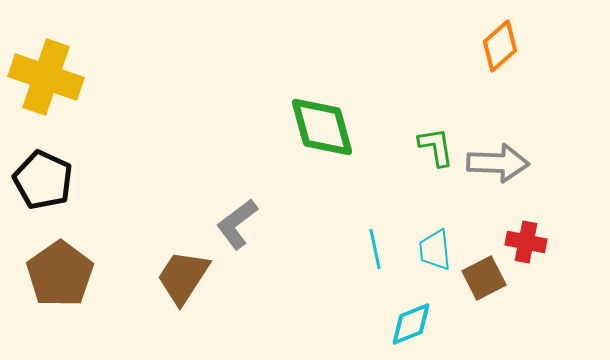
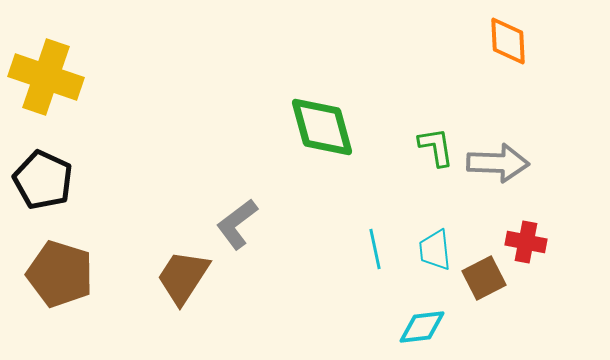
orange diamond: moved 8 px right, 5 px up; rotated 51 degrees counterclockwise
brown pentagon: rotated 20 degrees counterclockwise
cyan diamond: moved 11 px right, 3 px down; rotated 15 degrees clockwise
